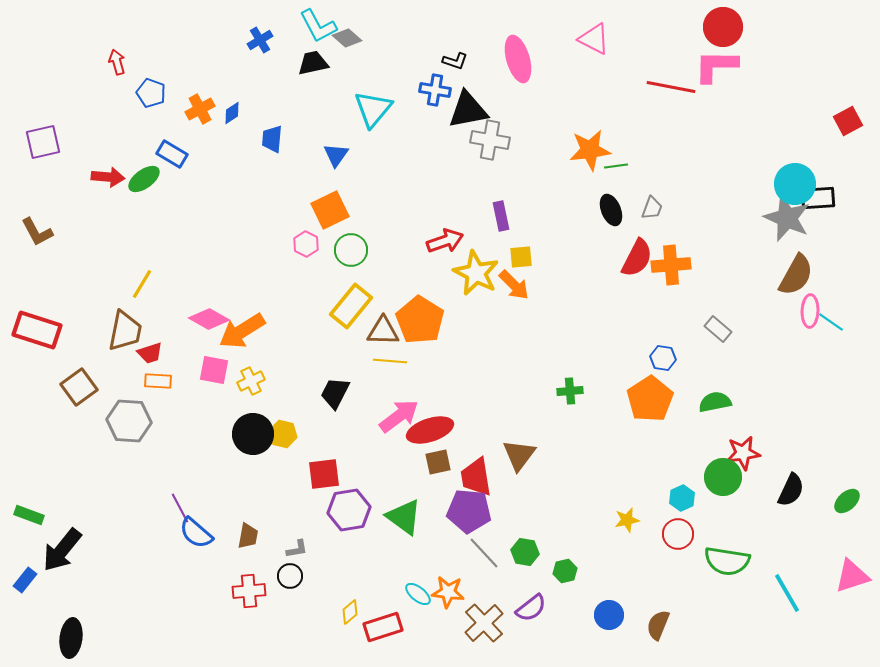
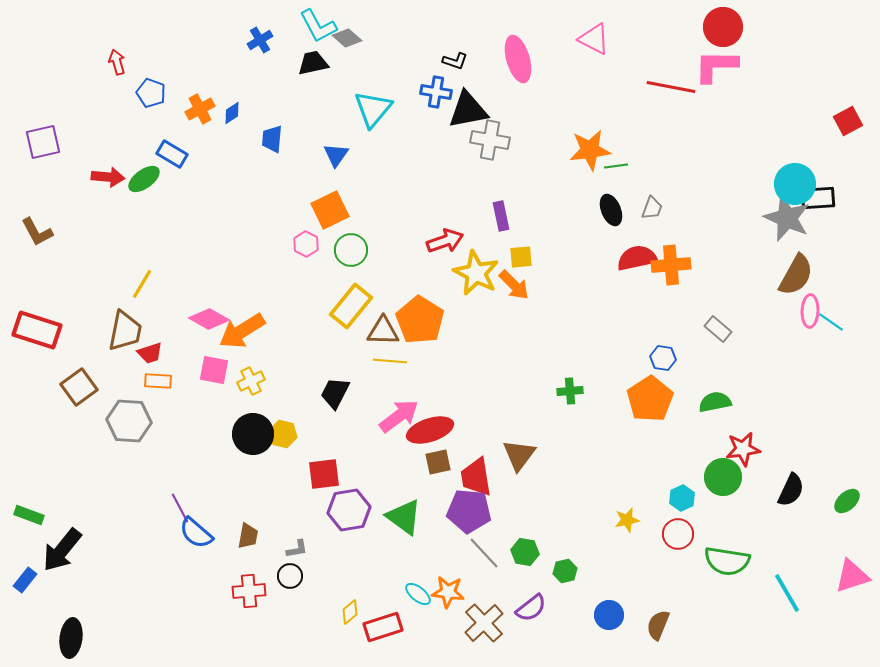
blue cross at (435, 90): moved 1 px right, 2 px down
red semicircle at (637, 258): rotated 129 degrees counterclockwise
red star at (743, 453): moved 4 px up
